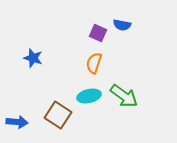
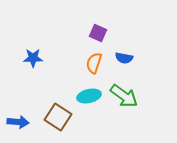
blue semicircle: moved 2 px right, 33 px down
blue star: rotated 18 degrees counterclockwise
brown square: moved 2 px down
blue arrow: moved 1 px right
